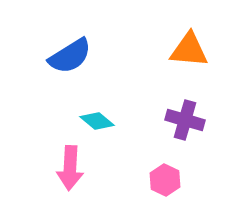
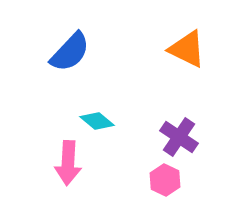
orange triangle: moved 2 px left, 1 px up; rotated 21 degrees clockwise
blue semicircle: moved 4 px up; rotated 15 degrees counterclockwise
purple cross: moved 6 px left, 17 px down; rotated 18 degrees clockwise
pink arrow: moved 2 px left, 5 px up
